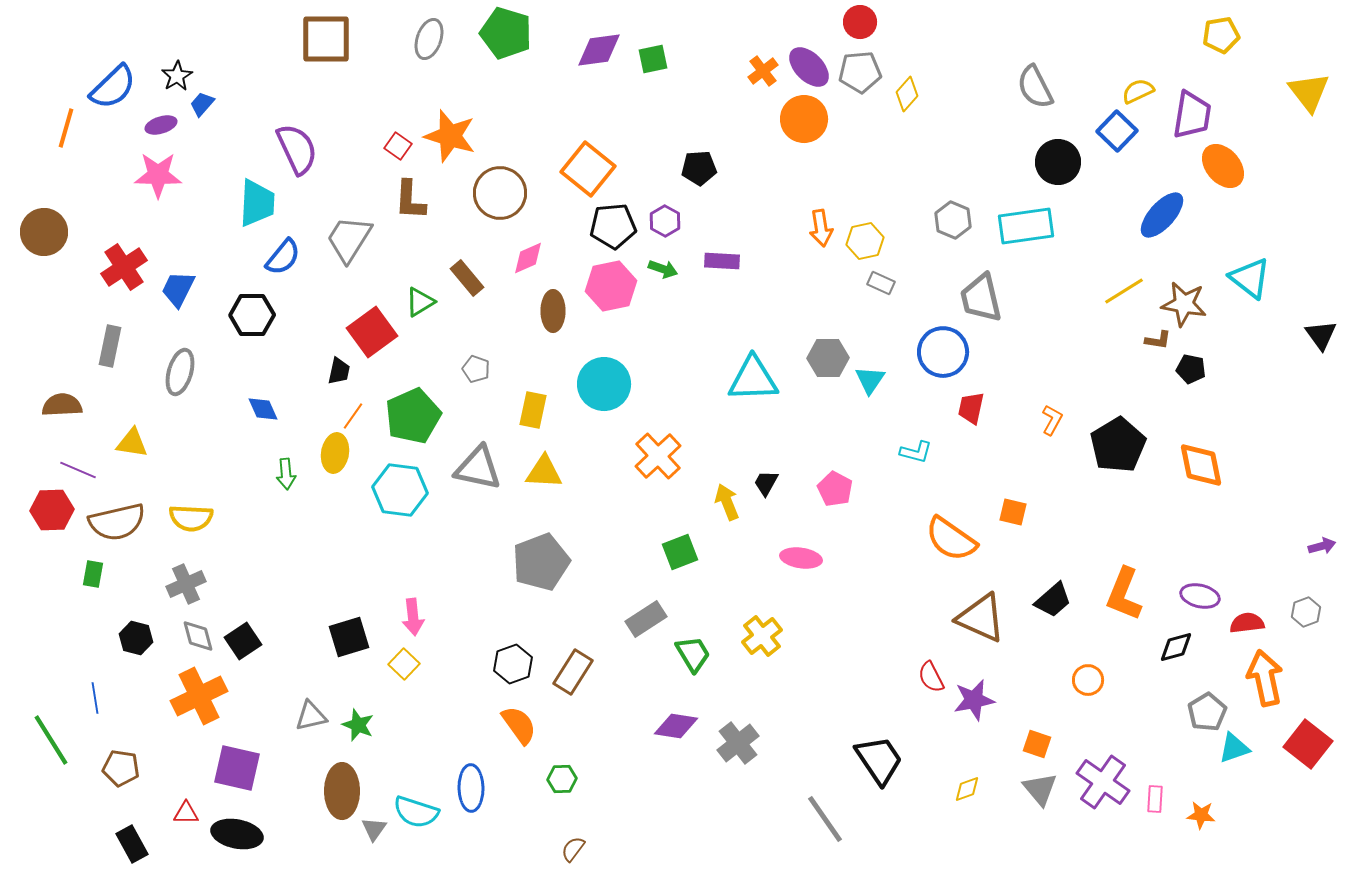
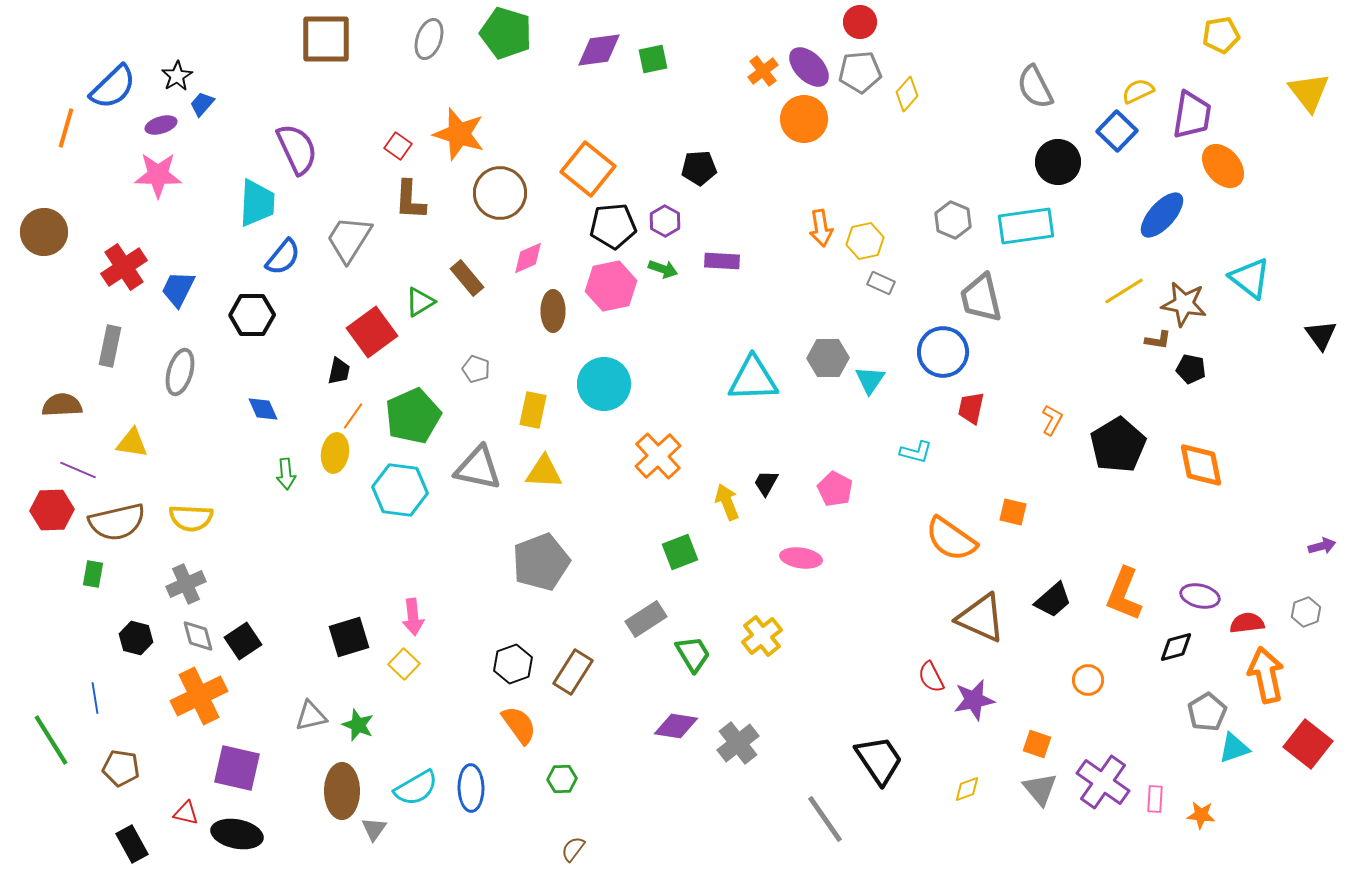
orange star at (450, 136): moved 9 px right, 2 px up
orange arrow at (1265, 678): moved 1 px right, 3 px up
cyan semicircle at (416, 812): moved 24 px up; rotated 48 degrees counterclockwise
red triangle at (186, 813): rotated 12 degrees clockwise
